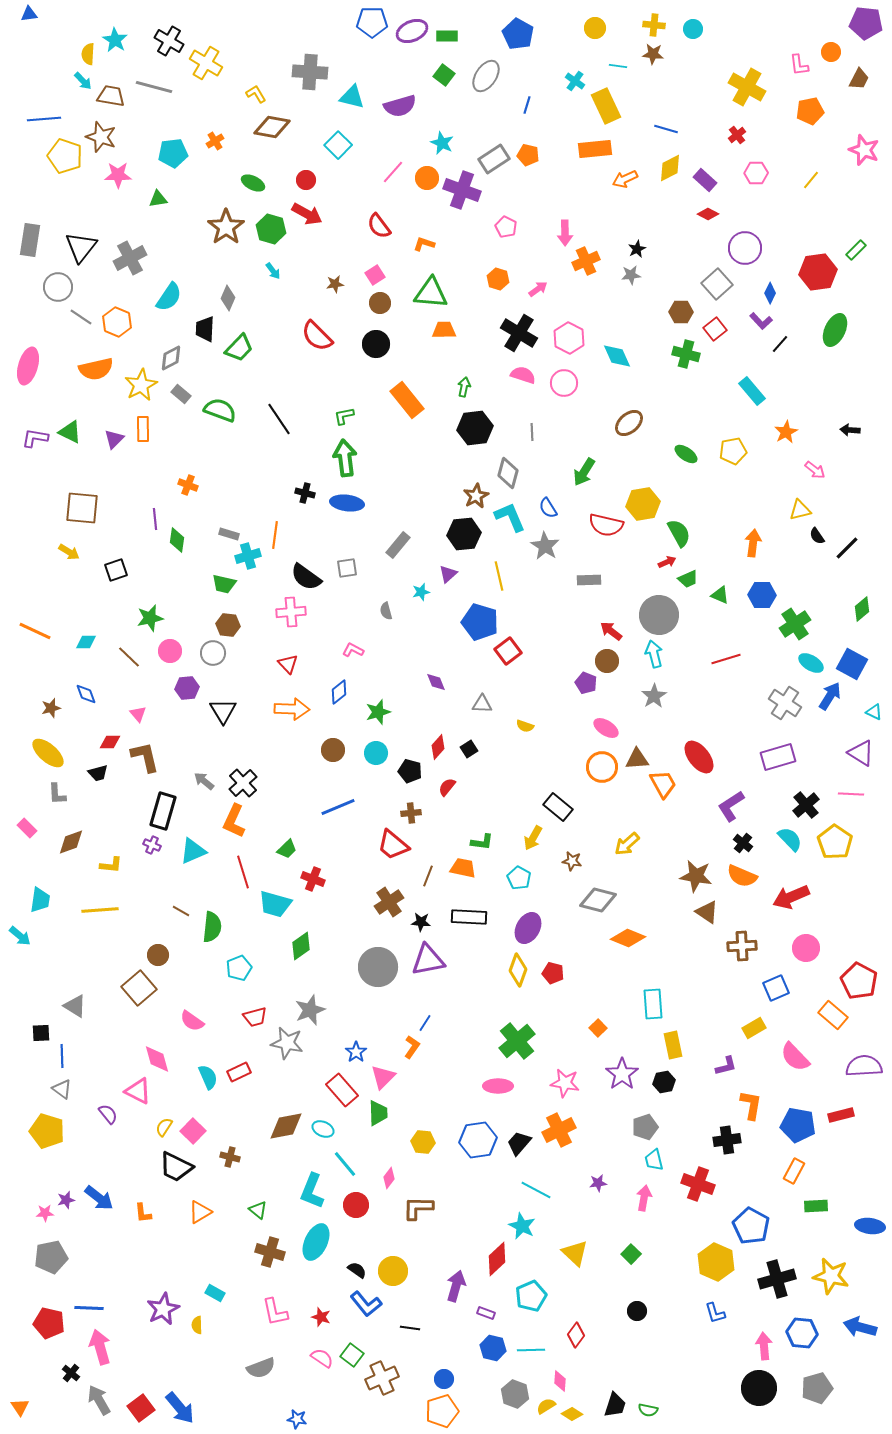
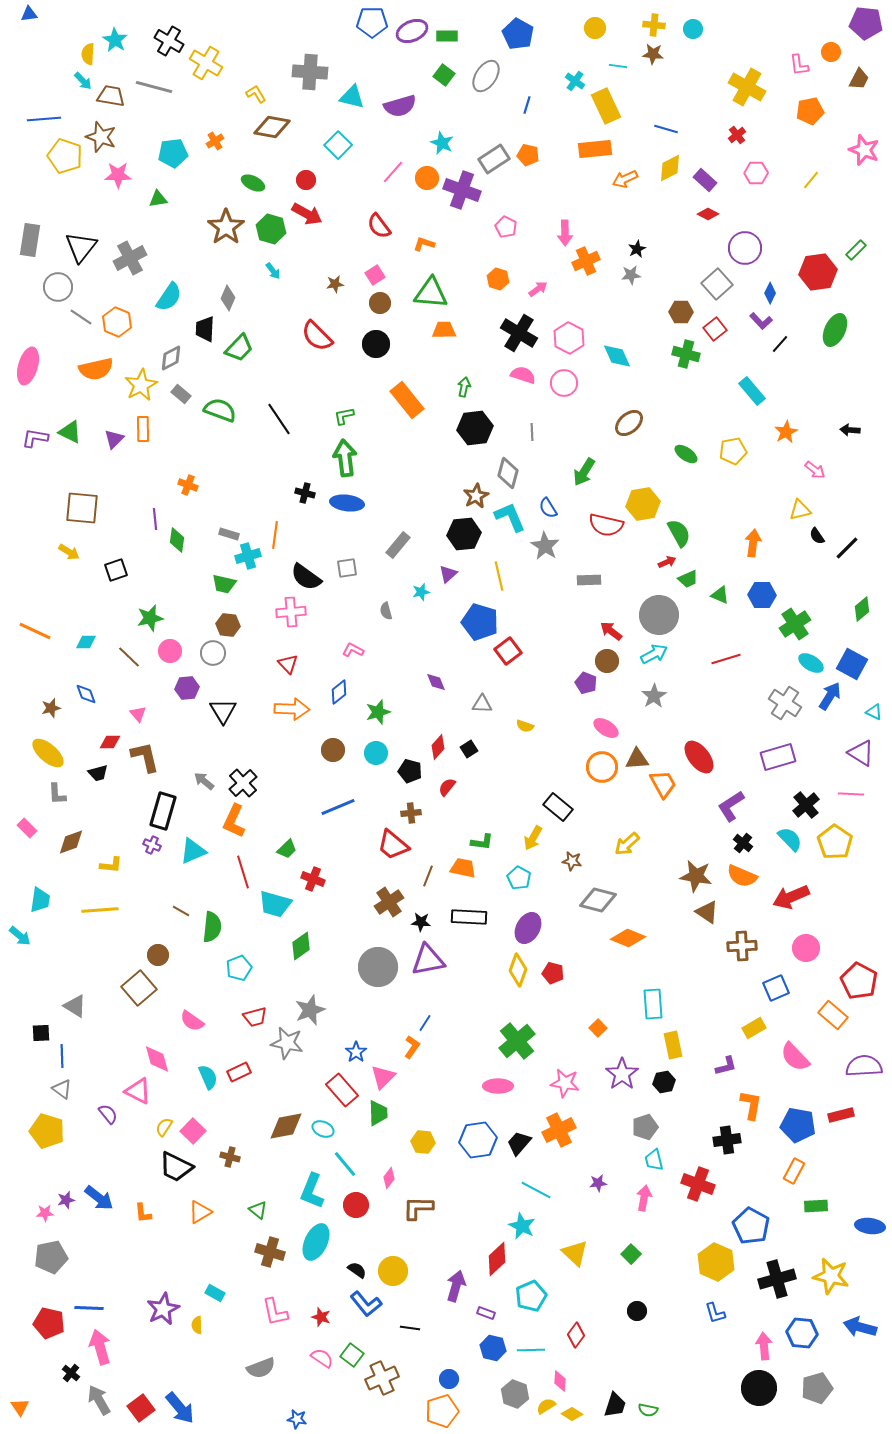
cyan arrow at (654, 654): rotated 76 degrees clockwise
blue circle at (444, 1379): moved 5 px right
